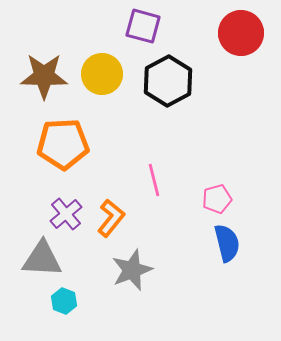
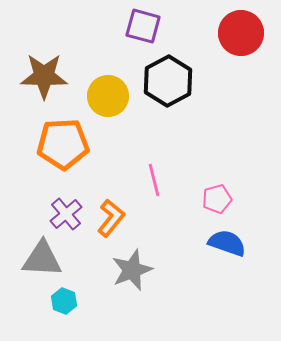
yellow circle: moved 6 px right, 22 px down
blue semicircle: rotated 57 degrees counterclockwise
